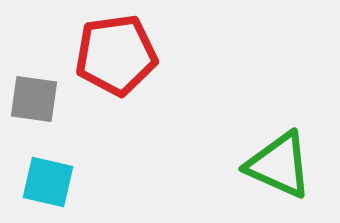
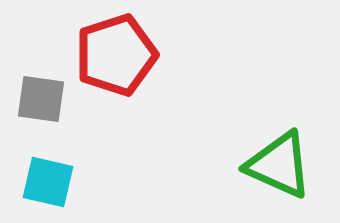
red pentagon: rotated 10 degrees counterclockwise
gray square: moved 7 px right
